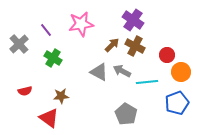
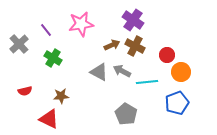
brown arrow: rotated 21 degrees clockwise
red triangle: moved 1 px down; rotated 10 degrees counterclockwise
